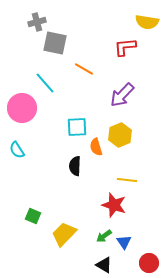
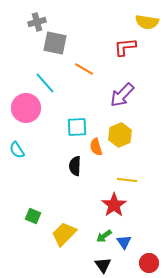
pink circle: moved 4 px right
red star: rotated 20 degrees clockwise
black triangle: moved 1 px left; rotated 24 degrees clockwise
